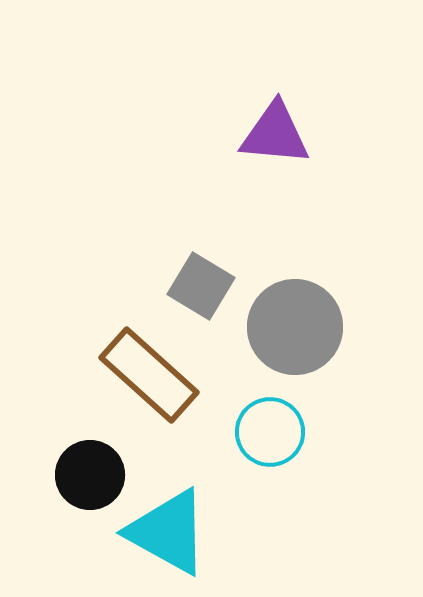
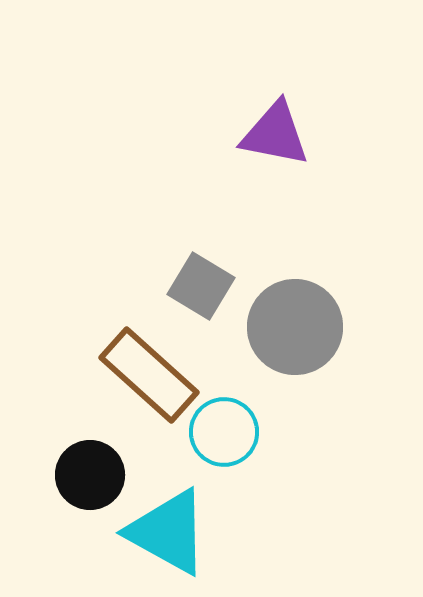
purple triangle: rotated 6 degrees clockwise
cyan circle: moved 46 px left
